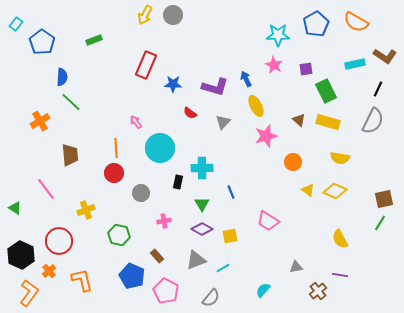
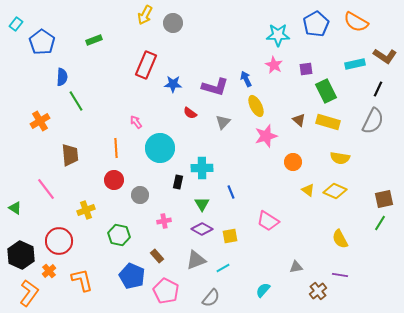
gray circle at (173, 15): moved 8 px down
green line at (71, 102): moved 5 px right, 1 px up; rotated 15 degrees clockwise
red circle at (114, 173): moved 7 px down
gray circle at (141, 193): moved 1 px left, 2 px down
